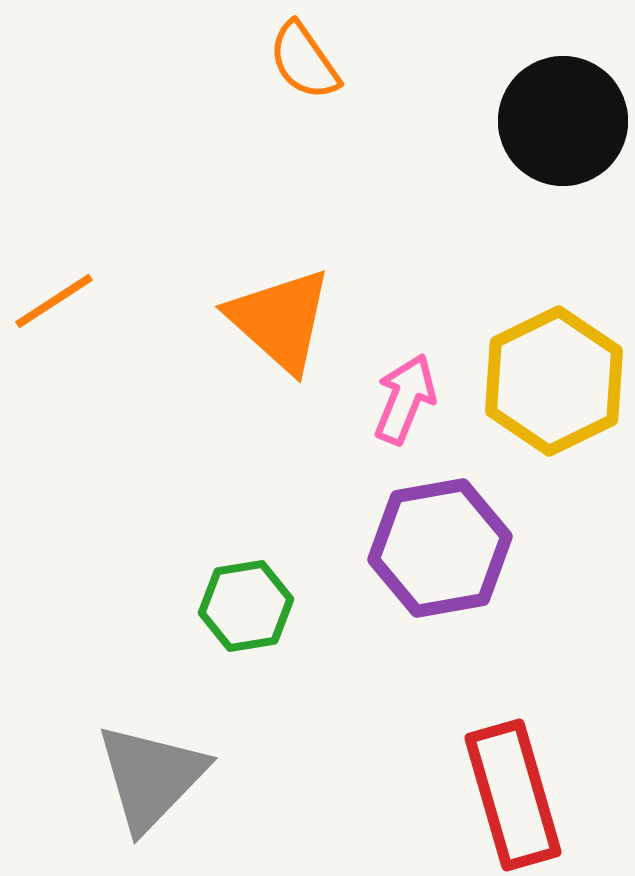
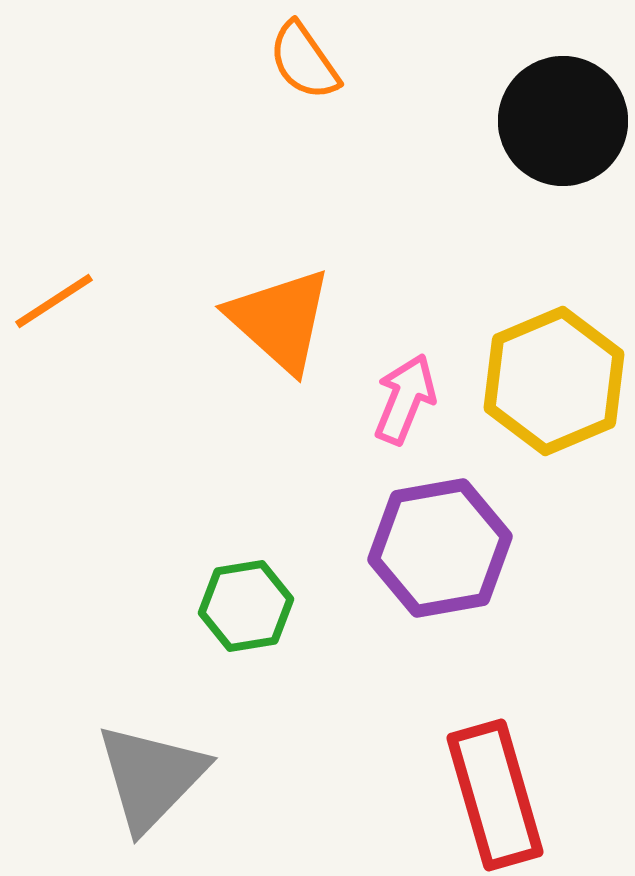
yellow hexagon: rotated 3 degrees clockwise
red rectangle: moved 18 px left
